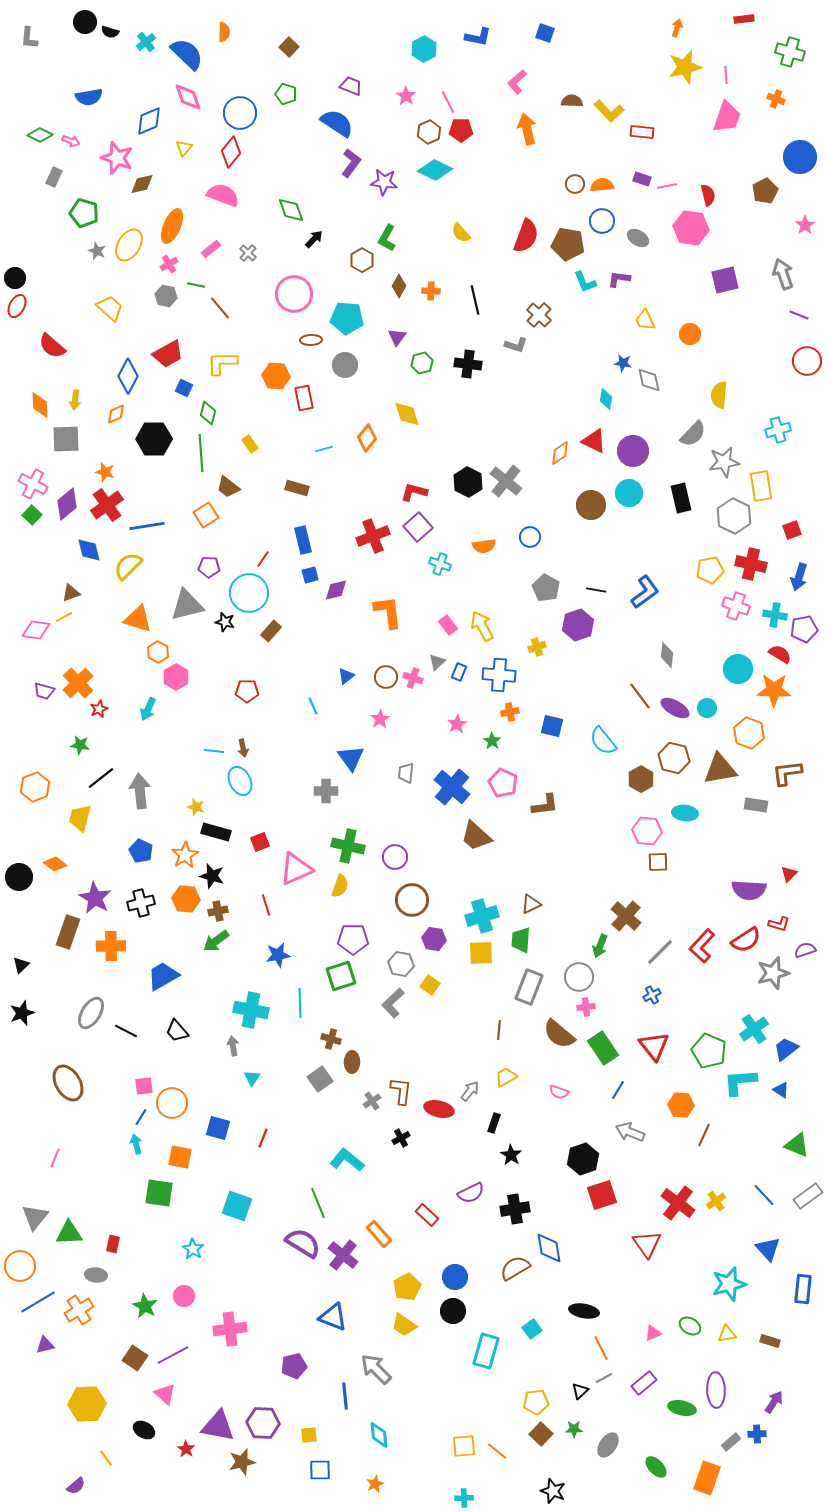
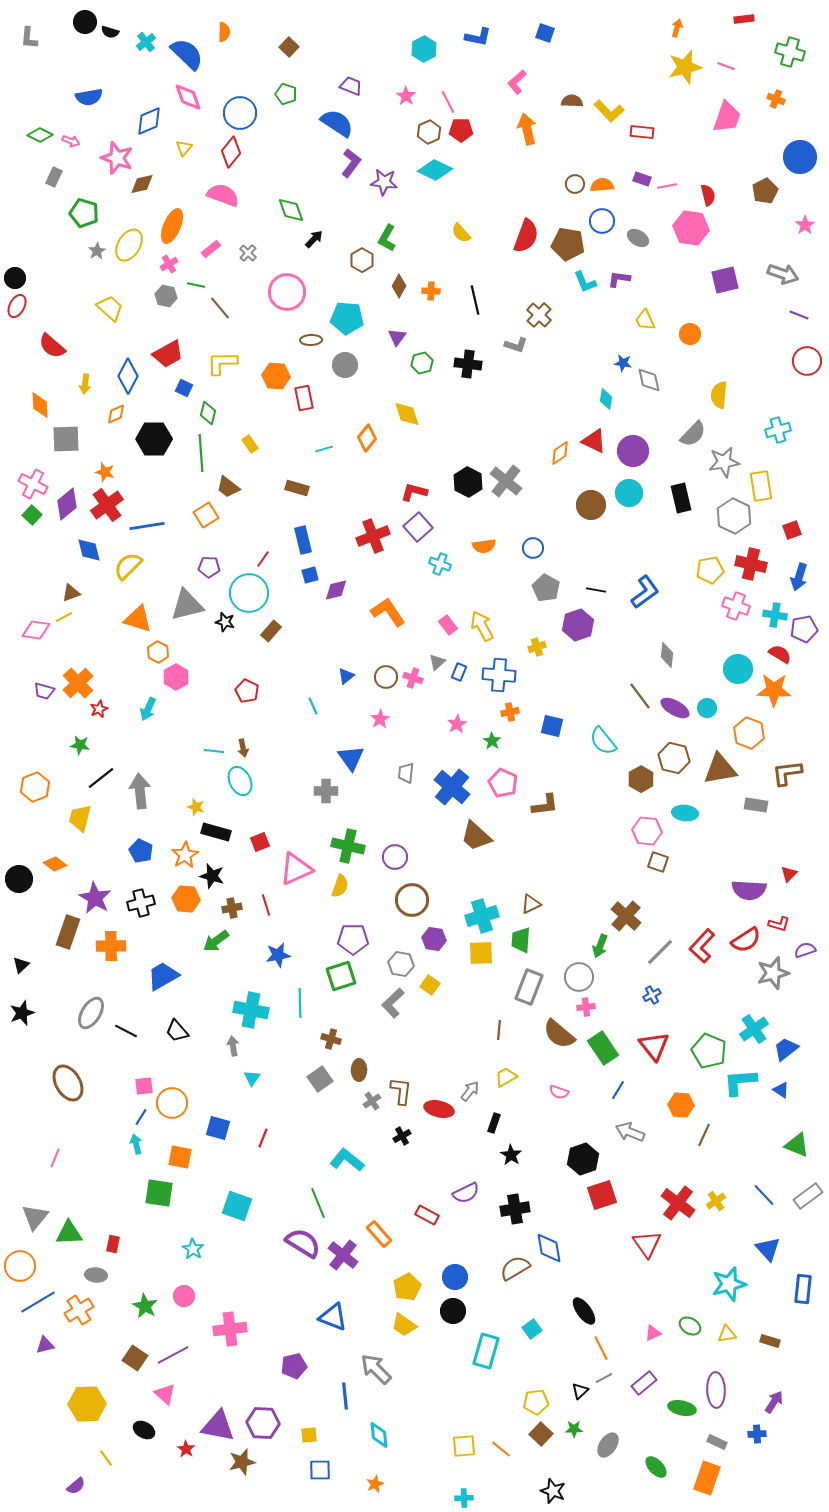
pink line at (726, 75): moved 9 px up; rotated 66 degrees counterclockwise
gray star at (97, 251): rotated 18 degrees clockwise
gray arrow at (783, 274): rotated 128 degrees clockwise
pink circle at (294, 294): moved 7 px left, 2 px up
yellow arrow at (75, 400): moved 10 px right, 16 px up
blue circle at (530, 537): moved 3 px right, 11 px down
orange L-shape at (388, 612): rotated 27 degrees counterclockwise
red pentagon at (247, 691): rotated 25 degrees clockwise
brown square at (658, 862): rotated 20 degrees clockwise
black circle at (19, 877): moved 2 px down
brown cross at (218, 911): moved 14 px right, 3 px up
brown ellipse at (352, 1062): moved 7 px right, 8 px down
black cross at (401, 1138): moved 1 px right, 2 px up
purple semicircle at (471, 1193): moved 5 px left
red rectangle at (427, 1215): rotated 15 degrees counterclockwise
black ellipse at (584, 1311): rotated 44 degrees clockwise
gray rectangle at (731, 1442): moved 14 px left; rotated 66 degrees clockwise
orange line at (497, 1451): moved 4 px right, 2 px up
